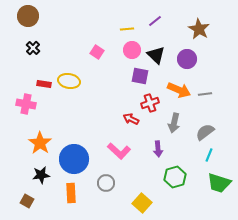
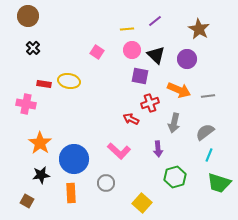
gray line: moved 3 px right, 2 px down
